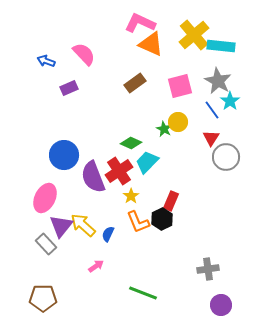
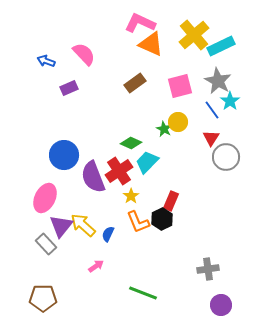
cyan rectangle: rotated 32 degrees counterclockwise
